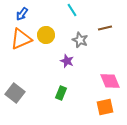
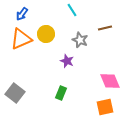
yellow circle: moved 1 px up
